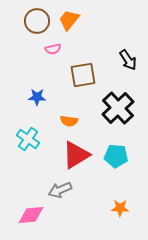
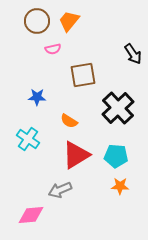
orange trapezoid: moved 1 px down
black arrow: moved 5 px right, 6 px up
orange semicircle: rotated 24 degrees clockwise
orange star: moved 22 px up
